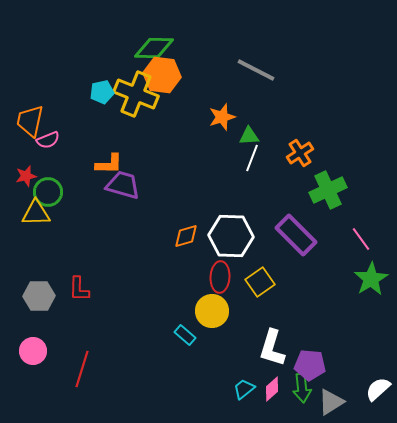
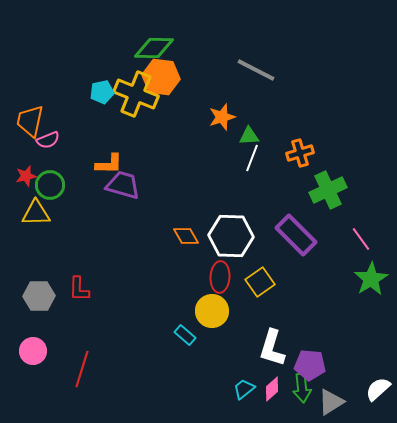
orange hexagon: moved 1 px left, 2 px down
orange cross: rotated 16 degrees clockwise
green circle: moved 2 px right, 7 px up
orange diamond: rotated 76 degrees clockwise
